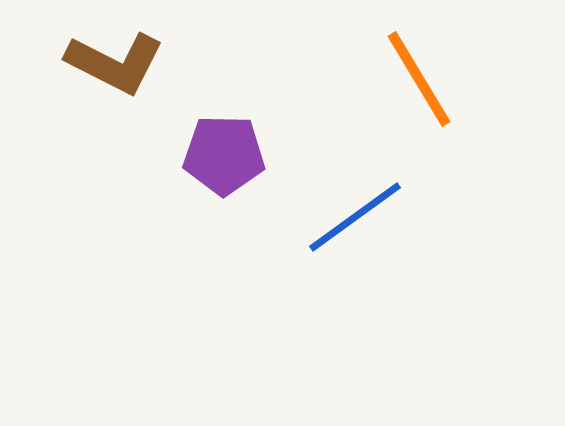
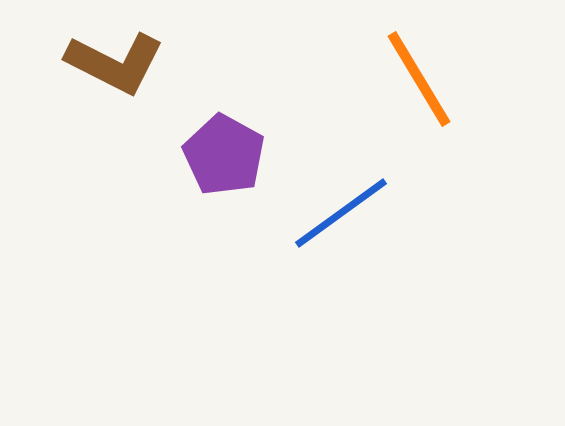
purple pentagon: rotated 28 degrees clockwise
blue line: moved 14 px left, 4 px up
